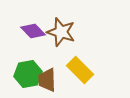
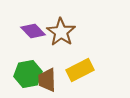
brown star: rotated 16 degrees clockwise
yellow rectangle: rotated 72 degrees counterclockwise
